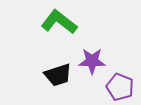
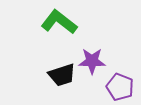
black trapezoid: moved 4 px right
